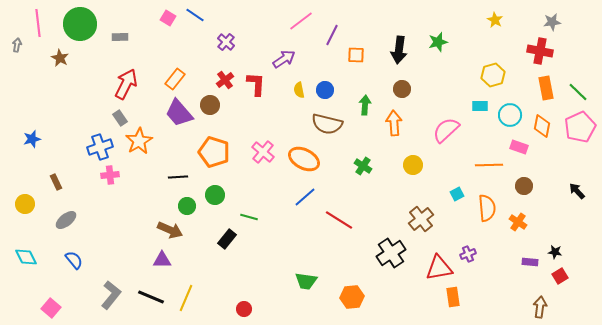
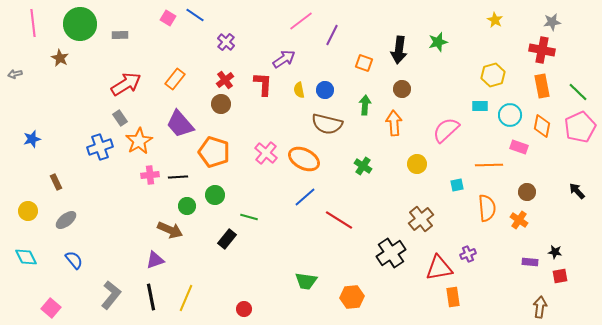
pink line at (38, 23): moved 5 px left
gray rectangle at (120, 37): moved 2 px up
gray arrow at (17, 45): moved 2 px left, 29 px down; rotated 112 degrees counterclockwise
red cross at (540, 51): moved 2 px right, 1 px up
orange square at (356, 55): moved 8 px right, 8 px down; rotated 18 degrees clockwise
red arrow at (126, 84): rotated 32 degrees clockwise
red L-shape at (256, 84): moved 7 px right
orange rectangle at (546, 88): moved 4 px left, 2 px up
brown circle at (210, 105): moved 11 px right, 1 px up
purple trapezoid at (179, 113): moved 1 px right, 11 px down
pink cross at (263, 152): moved 3 px right, 1 px down
yellow circle at (413, 165): moved 4 px right, 1 px up
pink cross at (110, 175): moved 40 px right
brown circle at (524, 186): moved 3 px right, 6 px down
cyan square at (457, 194): moved 9 px up; rotated 16 degrees clockwise
yellow circle at (25, 204): moved 3 px right, 7 px down
orange cross at (518, 222): moved 1 px right, 2 px up
purple triangle at (162, 260): moved 7 px left; rotated 18 degrees counterclockwise
red square at (560, 276): rotated 21 degrees clockwise
black line at (151, 297): rotated 56 degrees clockwise
